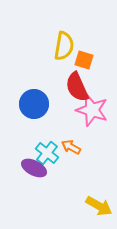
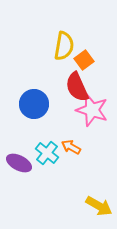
orange square: rotated 36 degrees clockwise
purple ellipse: moved 15 px left, 5 px up
